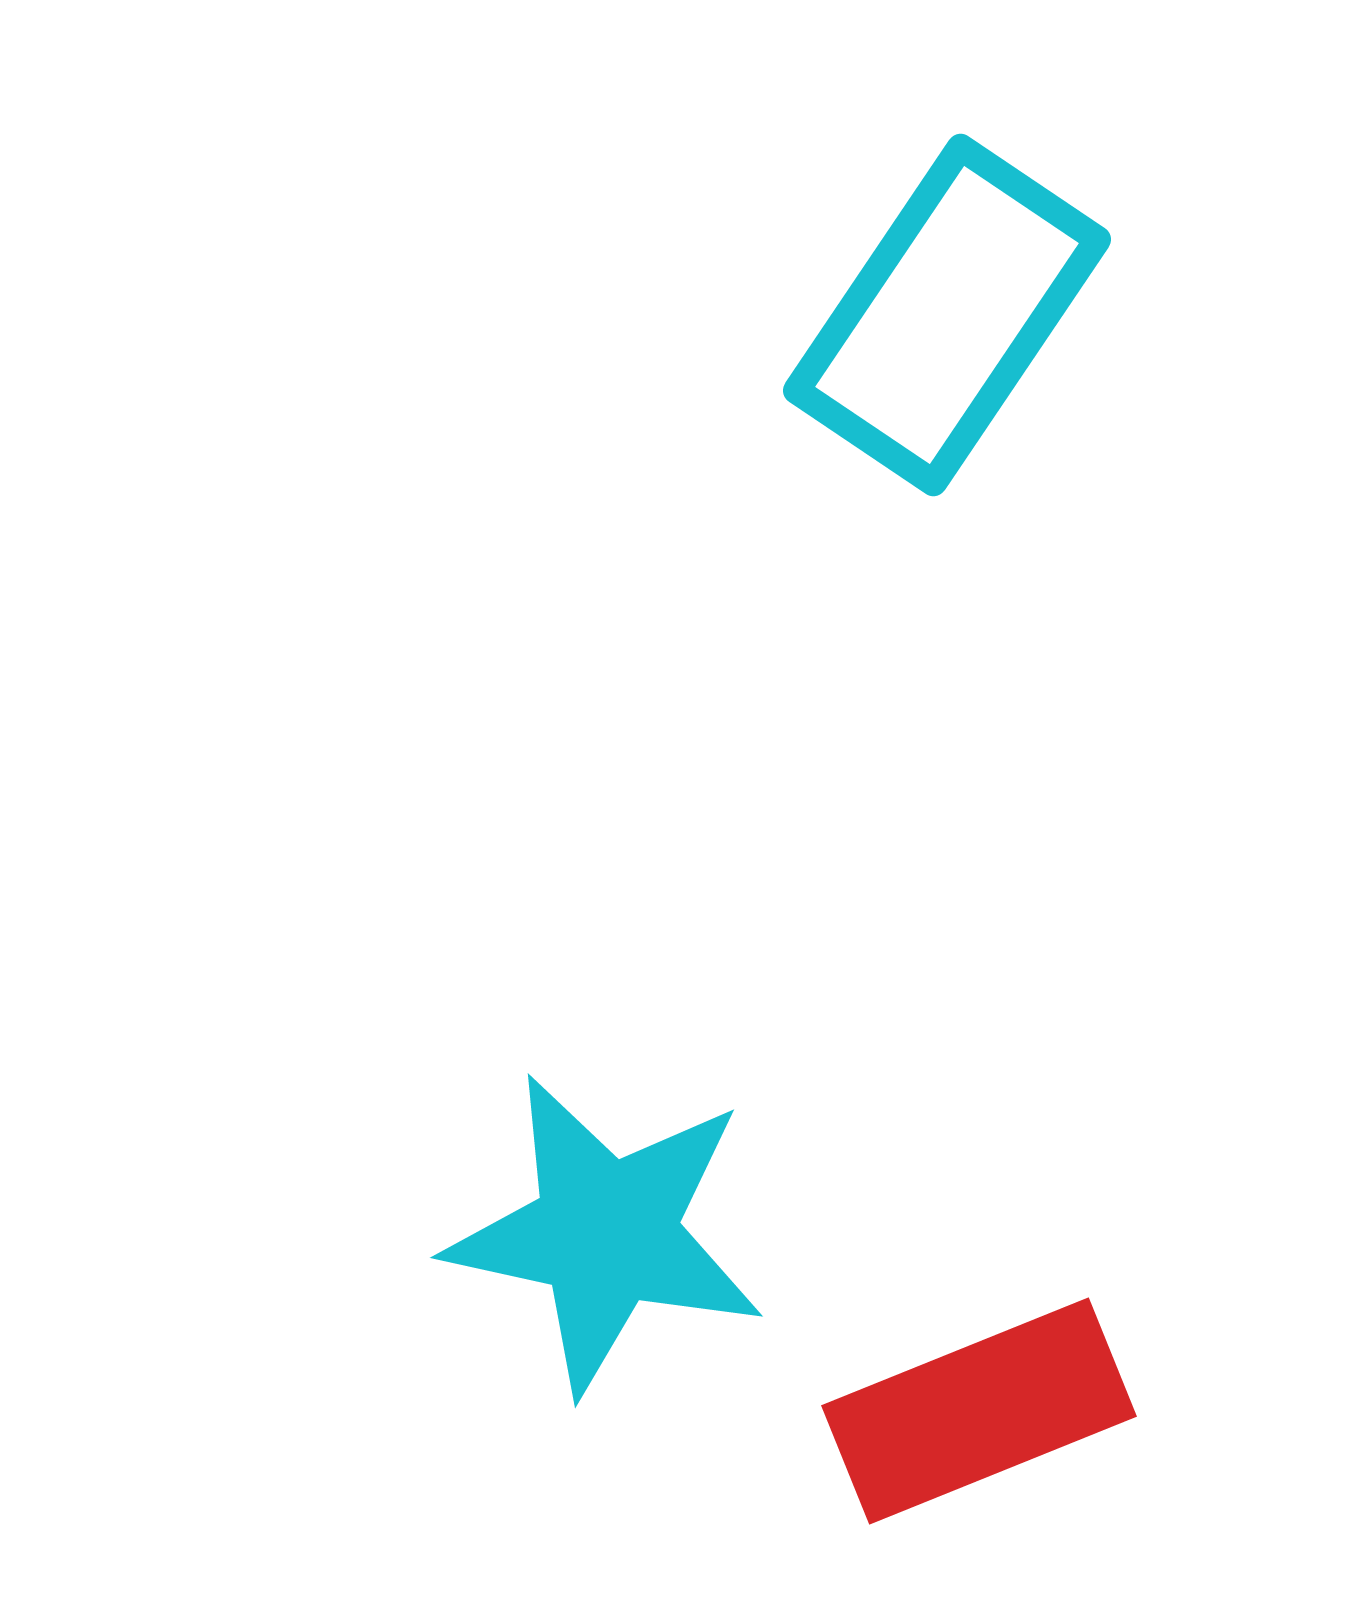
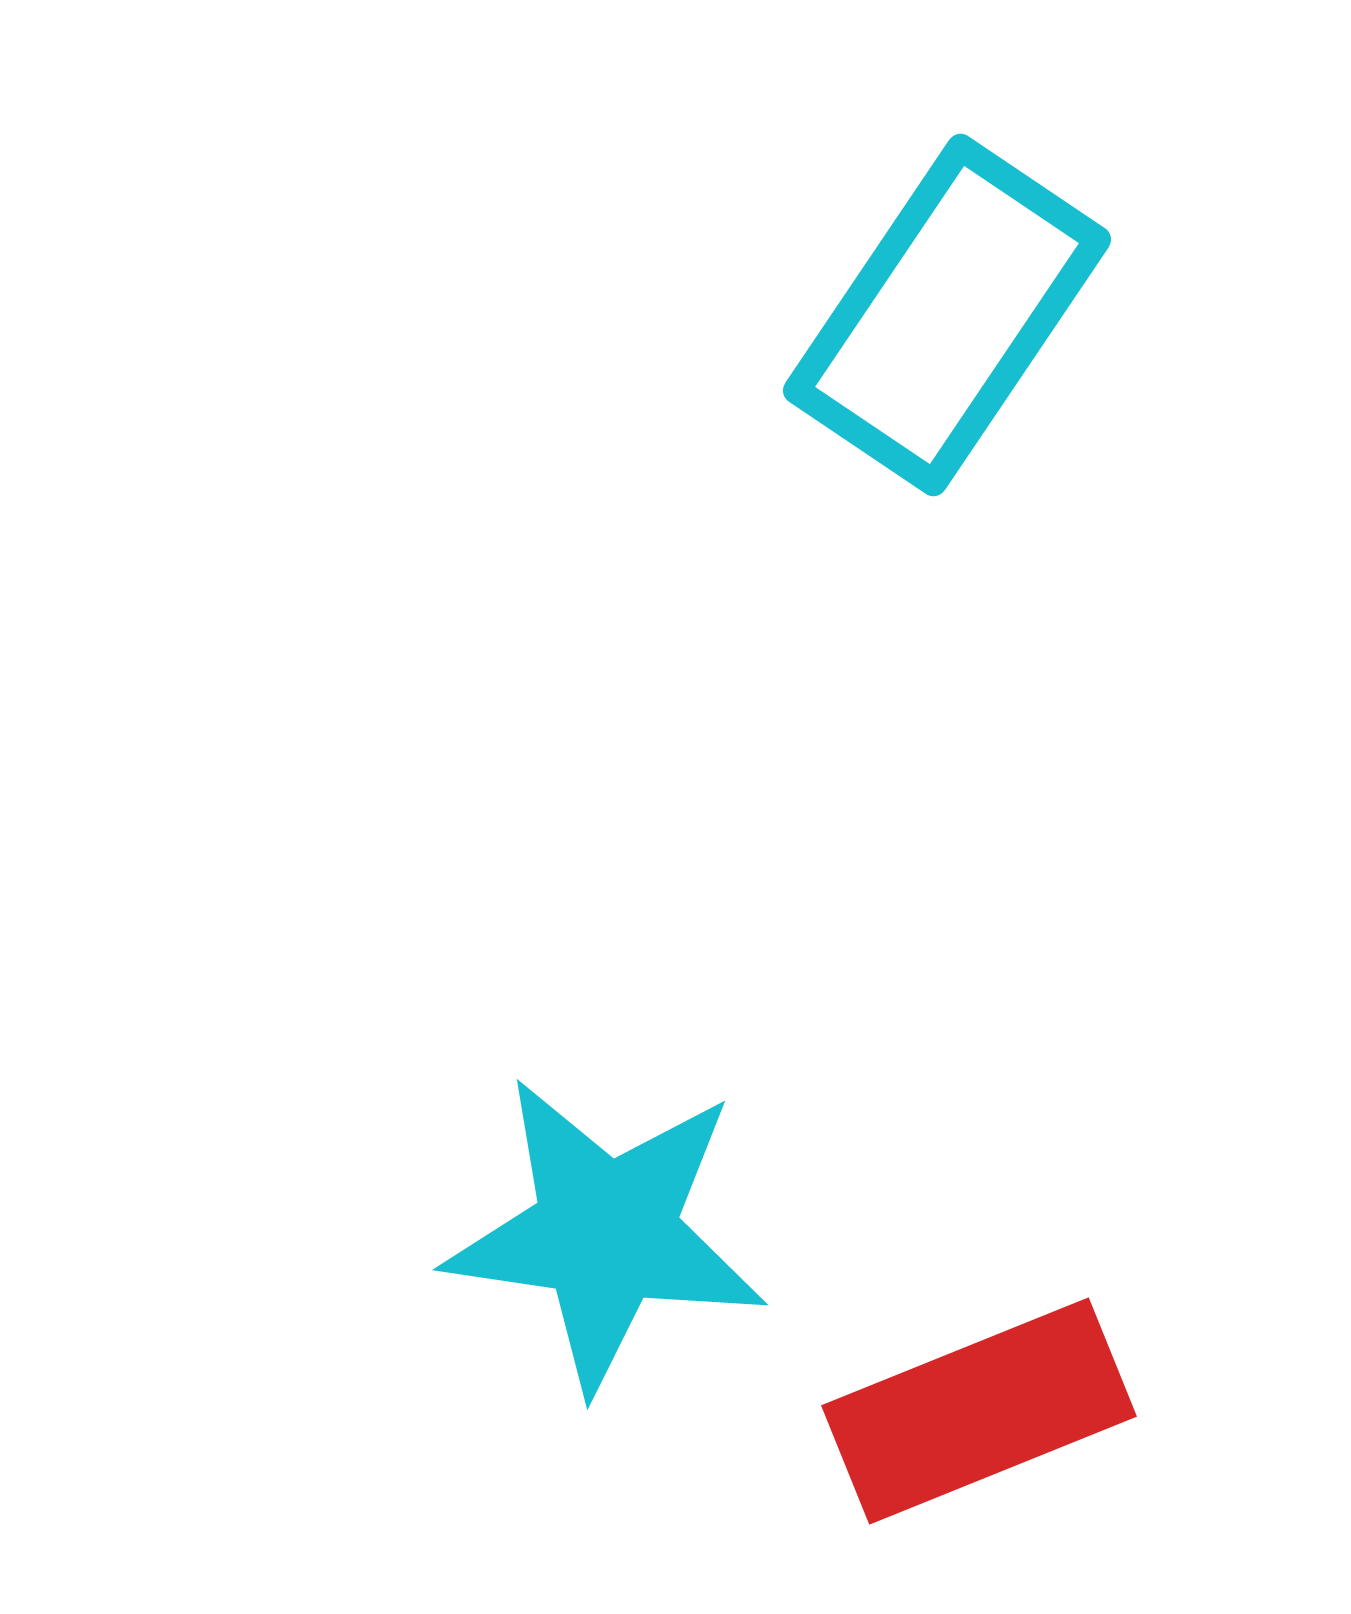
cyan star: rotated 4 degrees counterclockwise
